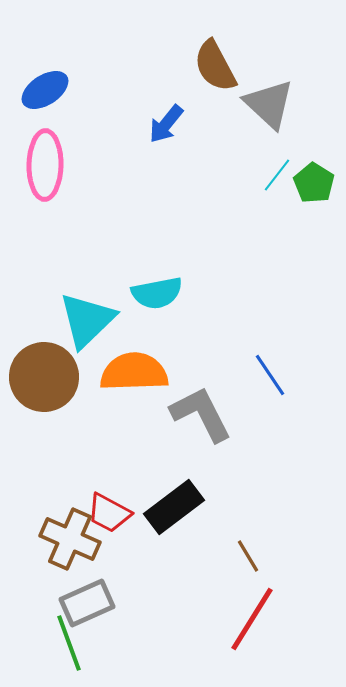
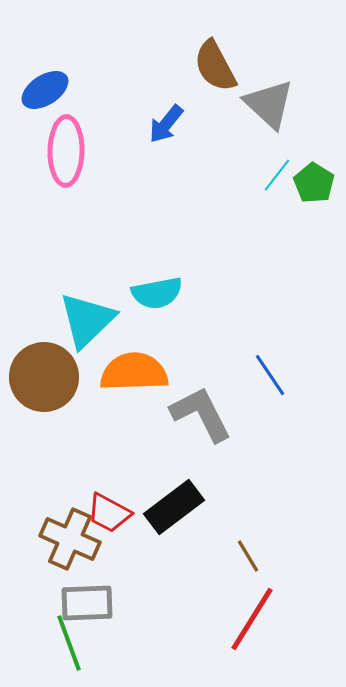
pink ellipse: moved 21 px right, 14 px up
gray rectangle: rotated 22 degrees clockwise
